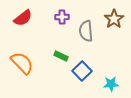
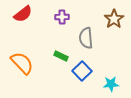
red semicircle: moved 4 px up
gray semicircle: moved 7 px down
